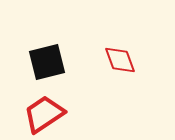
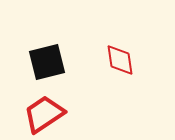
red diamond: rotated 12 degrees clockwise
